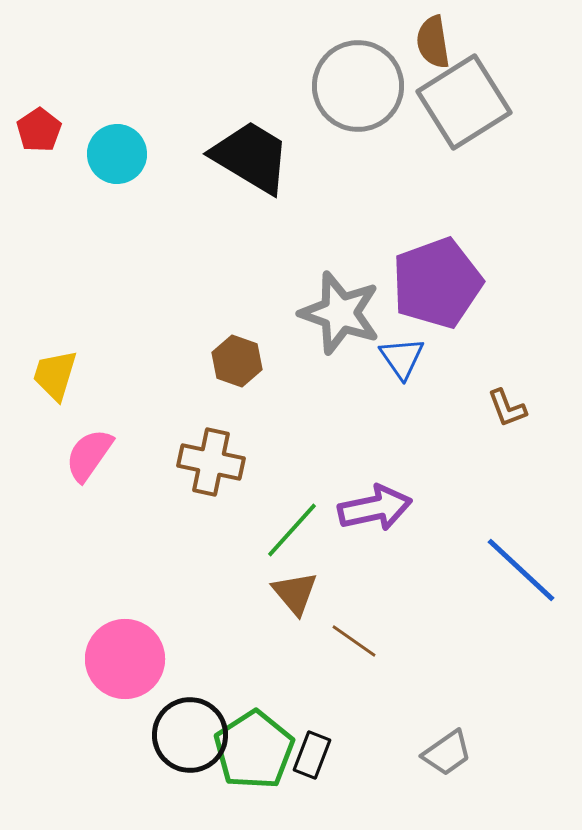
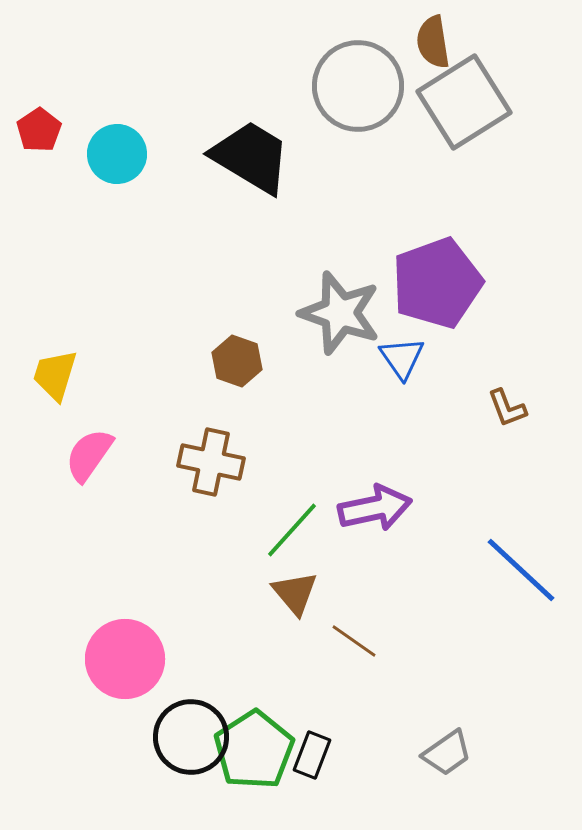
black circle: moved 1 px right, 2 px down
